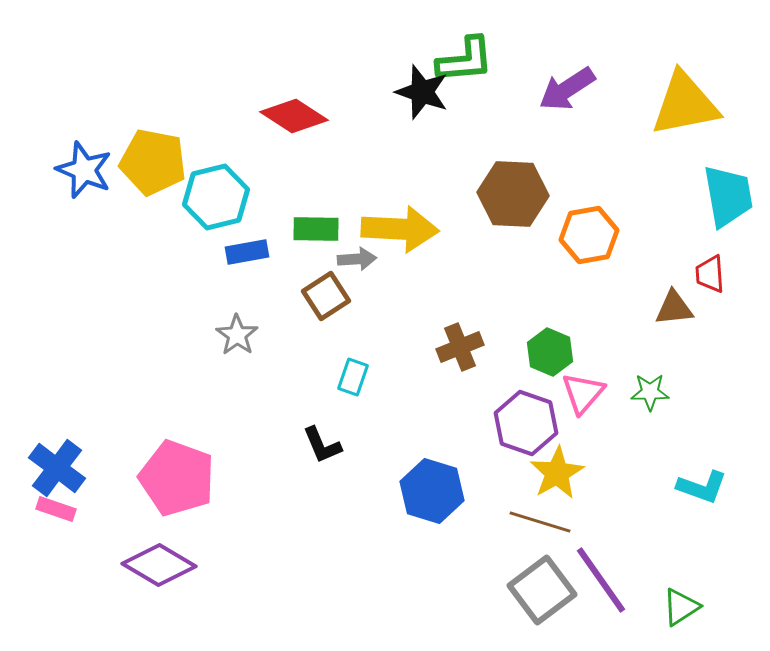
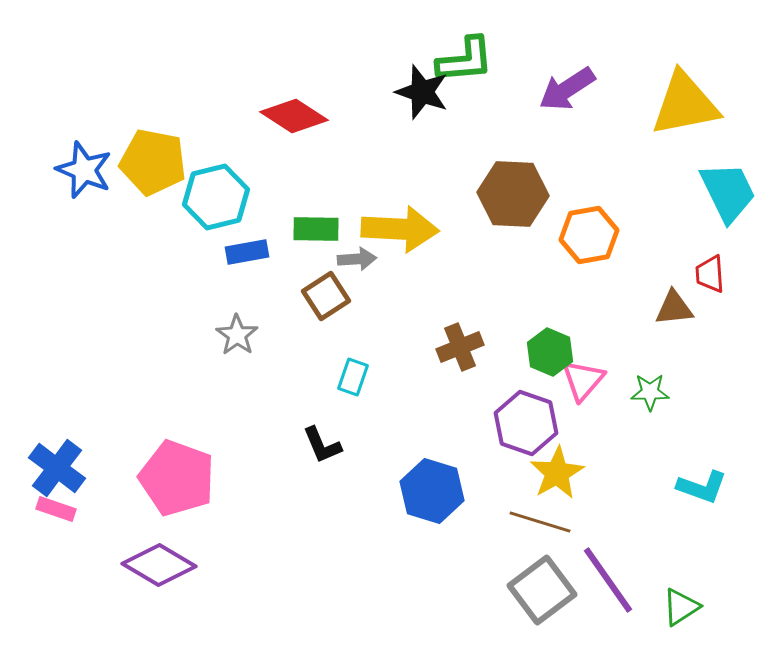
cyan trapezoid: moved 4 px up; rotated 16 degrees counterclockwise
pink triangle: moved 13 px up
purple line: moved 7 px right
